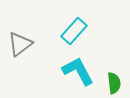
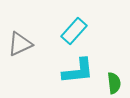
gray triangle: rotated 12 degrees clockwise
cyan L-shape: rotated 112 degrees clockwise
